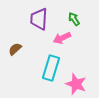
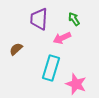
brown semicircle: moved 1 px right
